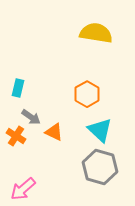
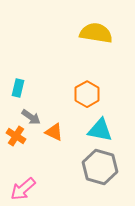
cyan triangle: rotated 32 degrees counterclockwise
